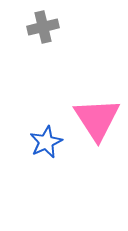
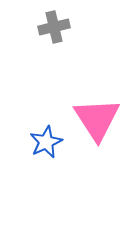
gray cross: moved 11 px right
